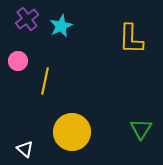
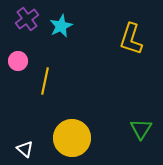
yellow L-shape: rotated 16 degrees clockwise
yellow circle: moved 6 px down
